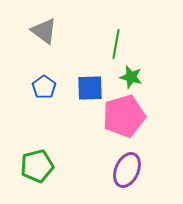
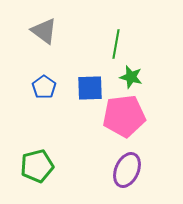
pink pentagon: rotated 9 degrees clockwise
